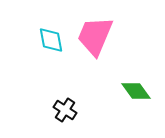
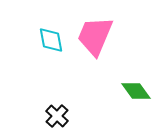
black cross: moved 8 px left, 6 px down; rotated 10 degrees clockwise
